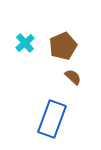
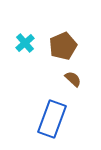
brown semicircle: moved 2 px down
